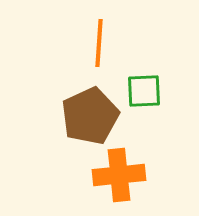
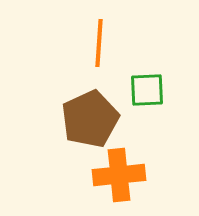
green square: moved 3 px right, 1 px up
brown pentagon: moved 3 px down
